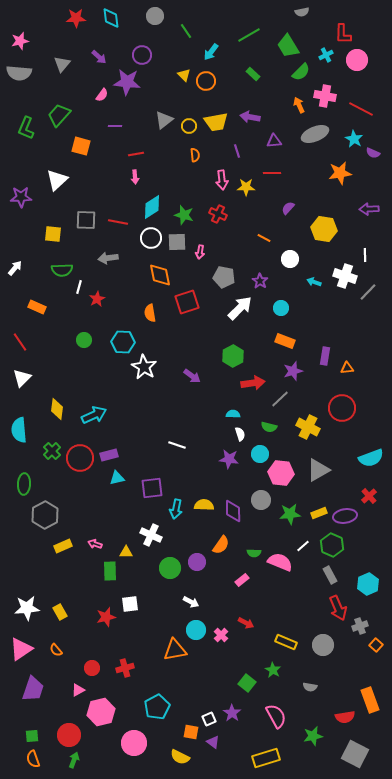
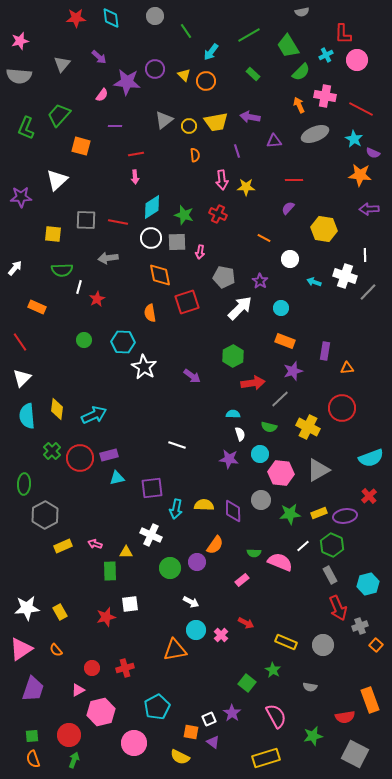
purple circle at (142, 55): moved 13 px right, 14 px down
gray semicircle at (19, 73): moved 3 px down
red line at (272, 173): moved 22 px right, 7 px down
orange star at (340, 173): moved 20 px right, 2 px down; rotated 15 degrees clockwise
purple rectangle at (325, 356): moved 5 px up
cyan semicircle at (19, 430): moved 8 px right, 14 px up
orange semicircle at (221, 545): moved 6 px left
cyan hexagon at (368, 584): rotated 10 degrees clockwise
